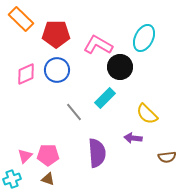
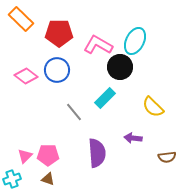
red pentagon: moved 3 px right, 1 px up
cyan ellipse: moved 9 px left, 3 px down
pink diamond: moved 2 px down; rotated 60 degrees clockwise
yellow semicircle: moved 6 px right, 7 px up
